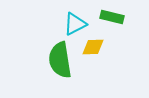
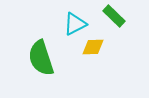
green rectangle: moved 2 px right, 1 px up; rotated 30 degrees clockwise
green semicircle: moved 19 px left, 2 px up; rotated 9 degrees counterclockwise
